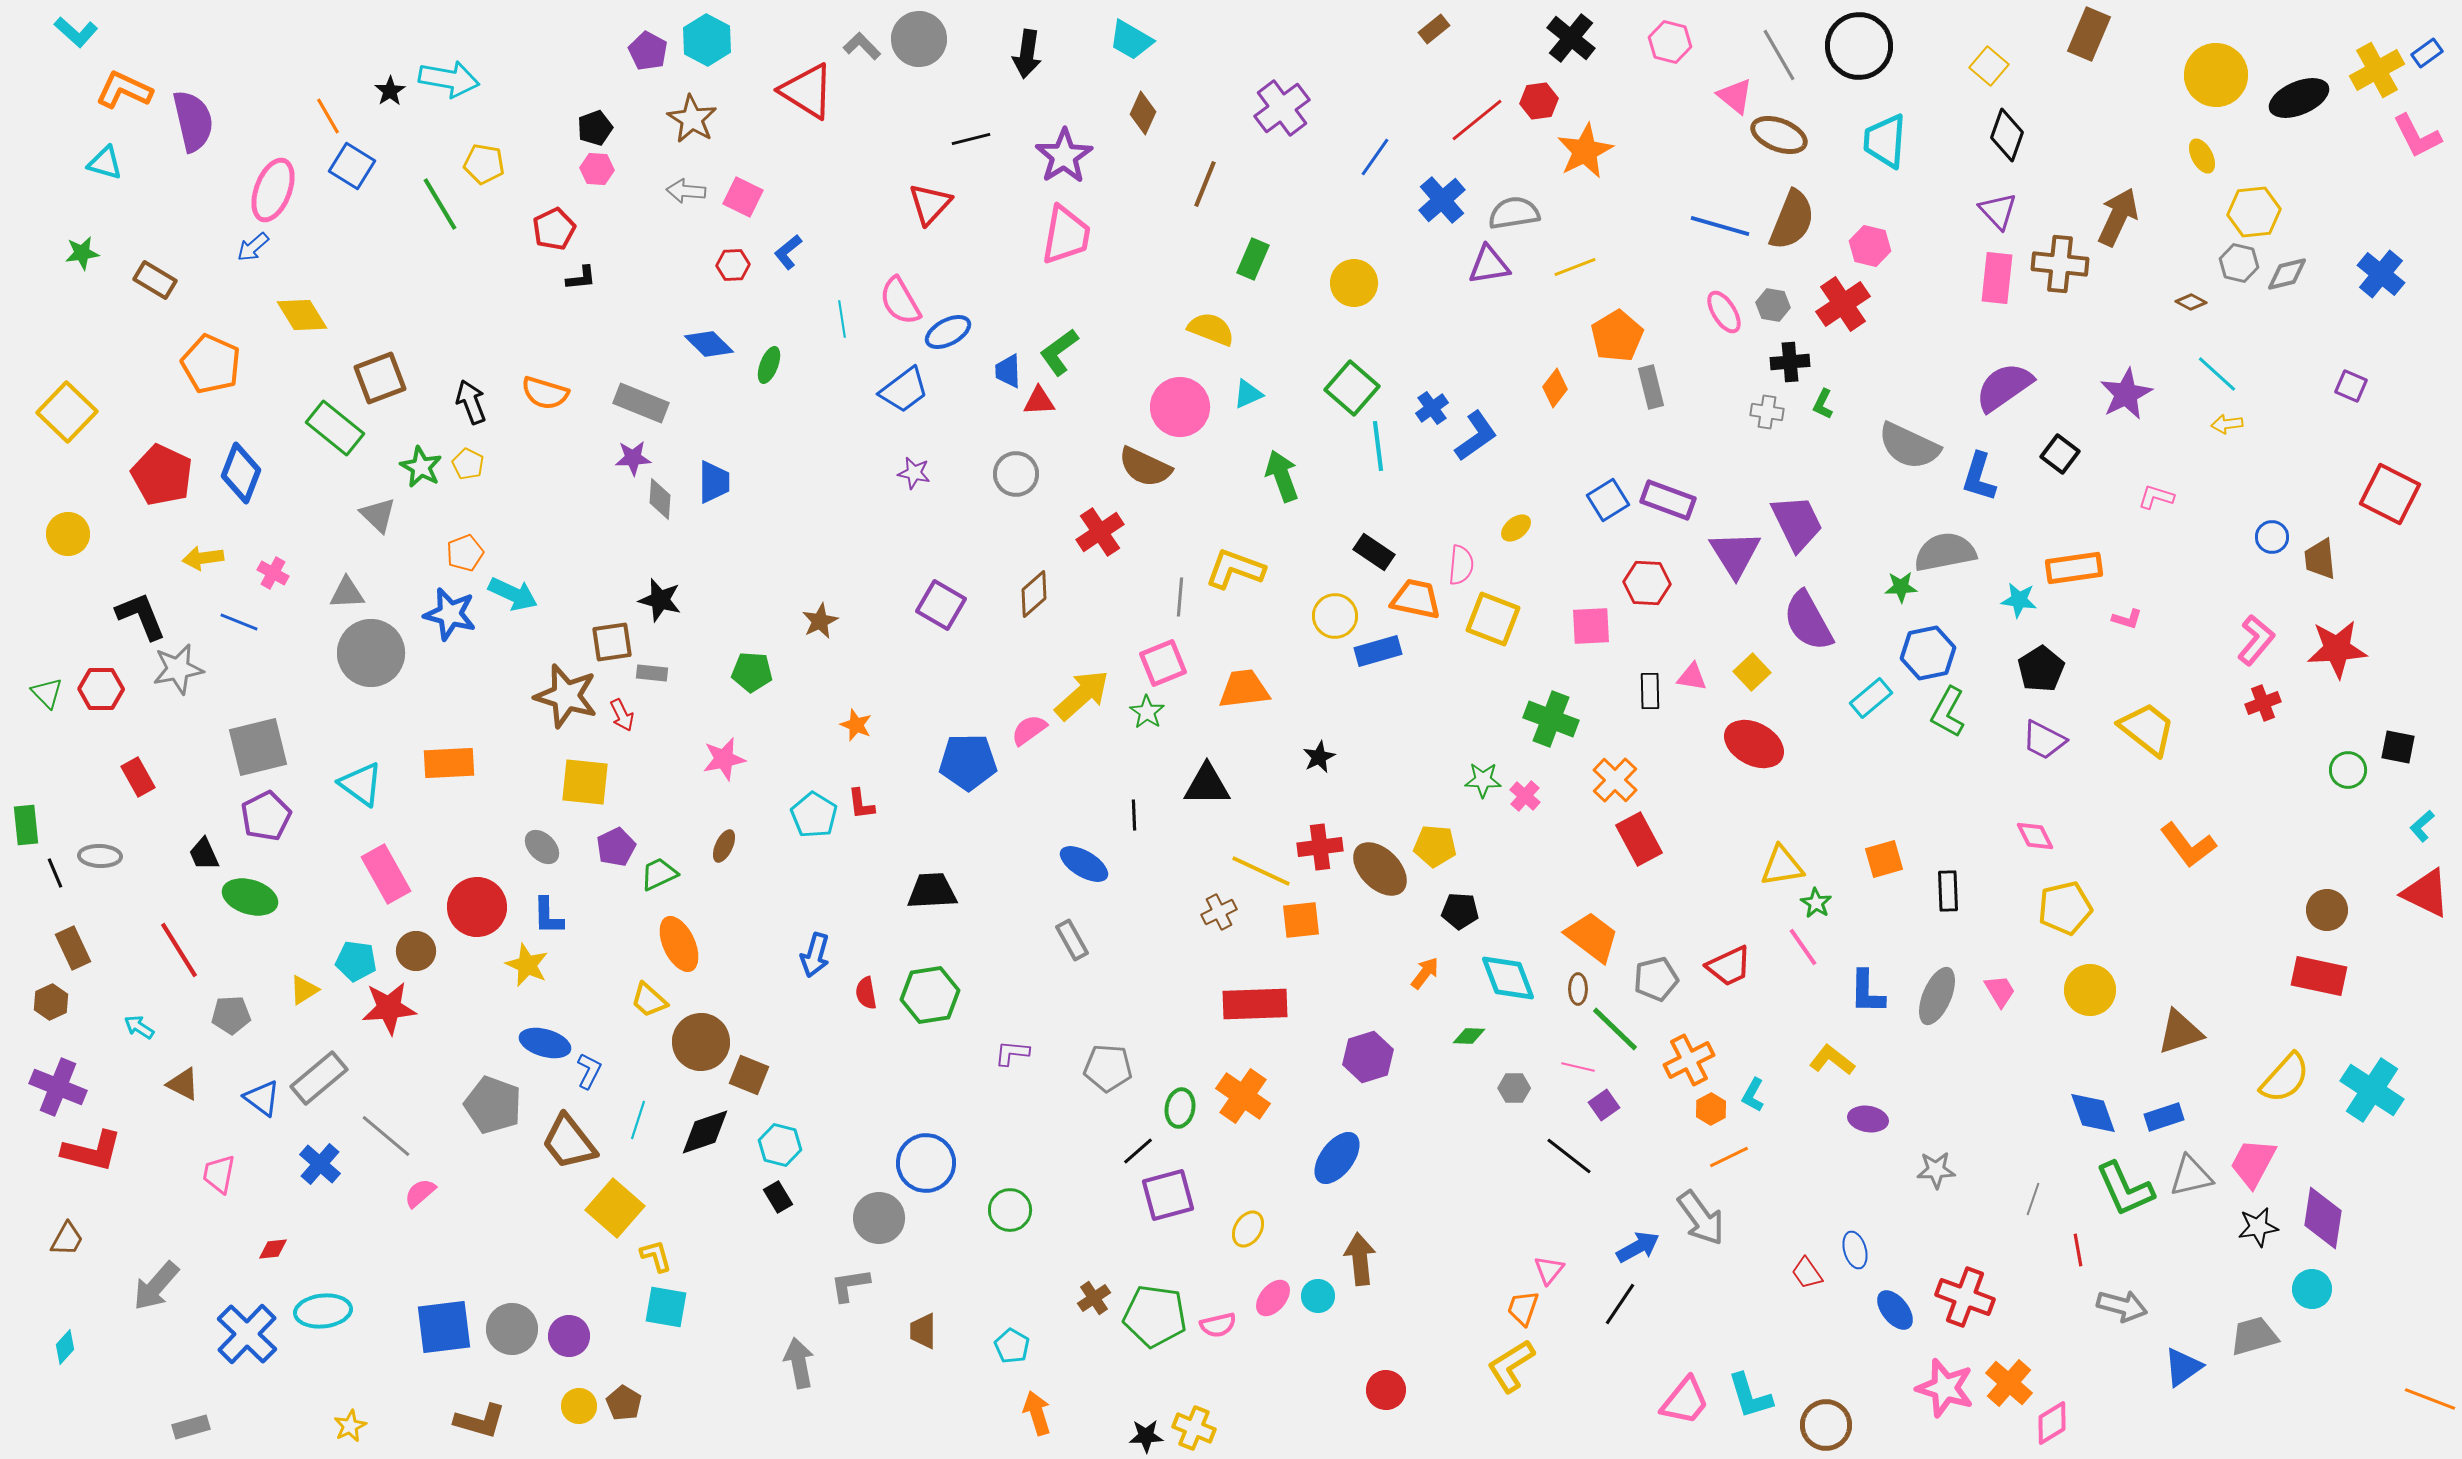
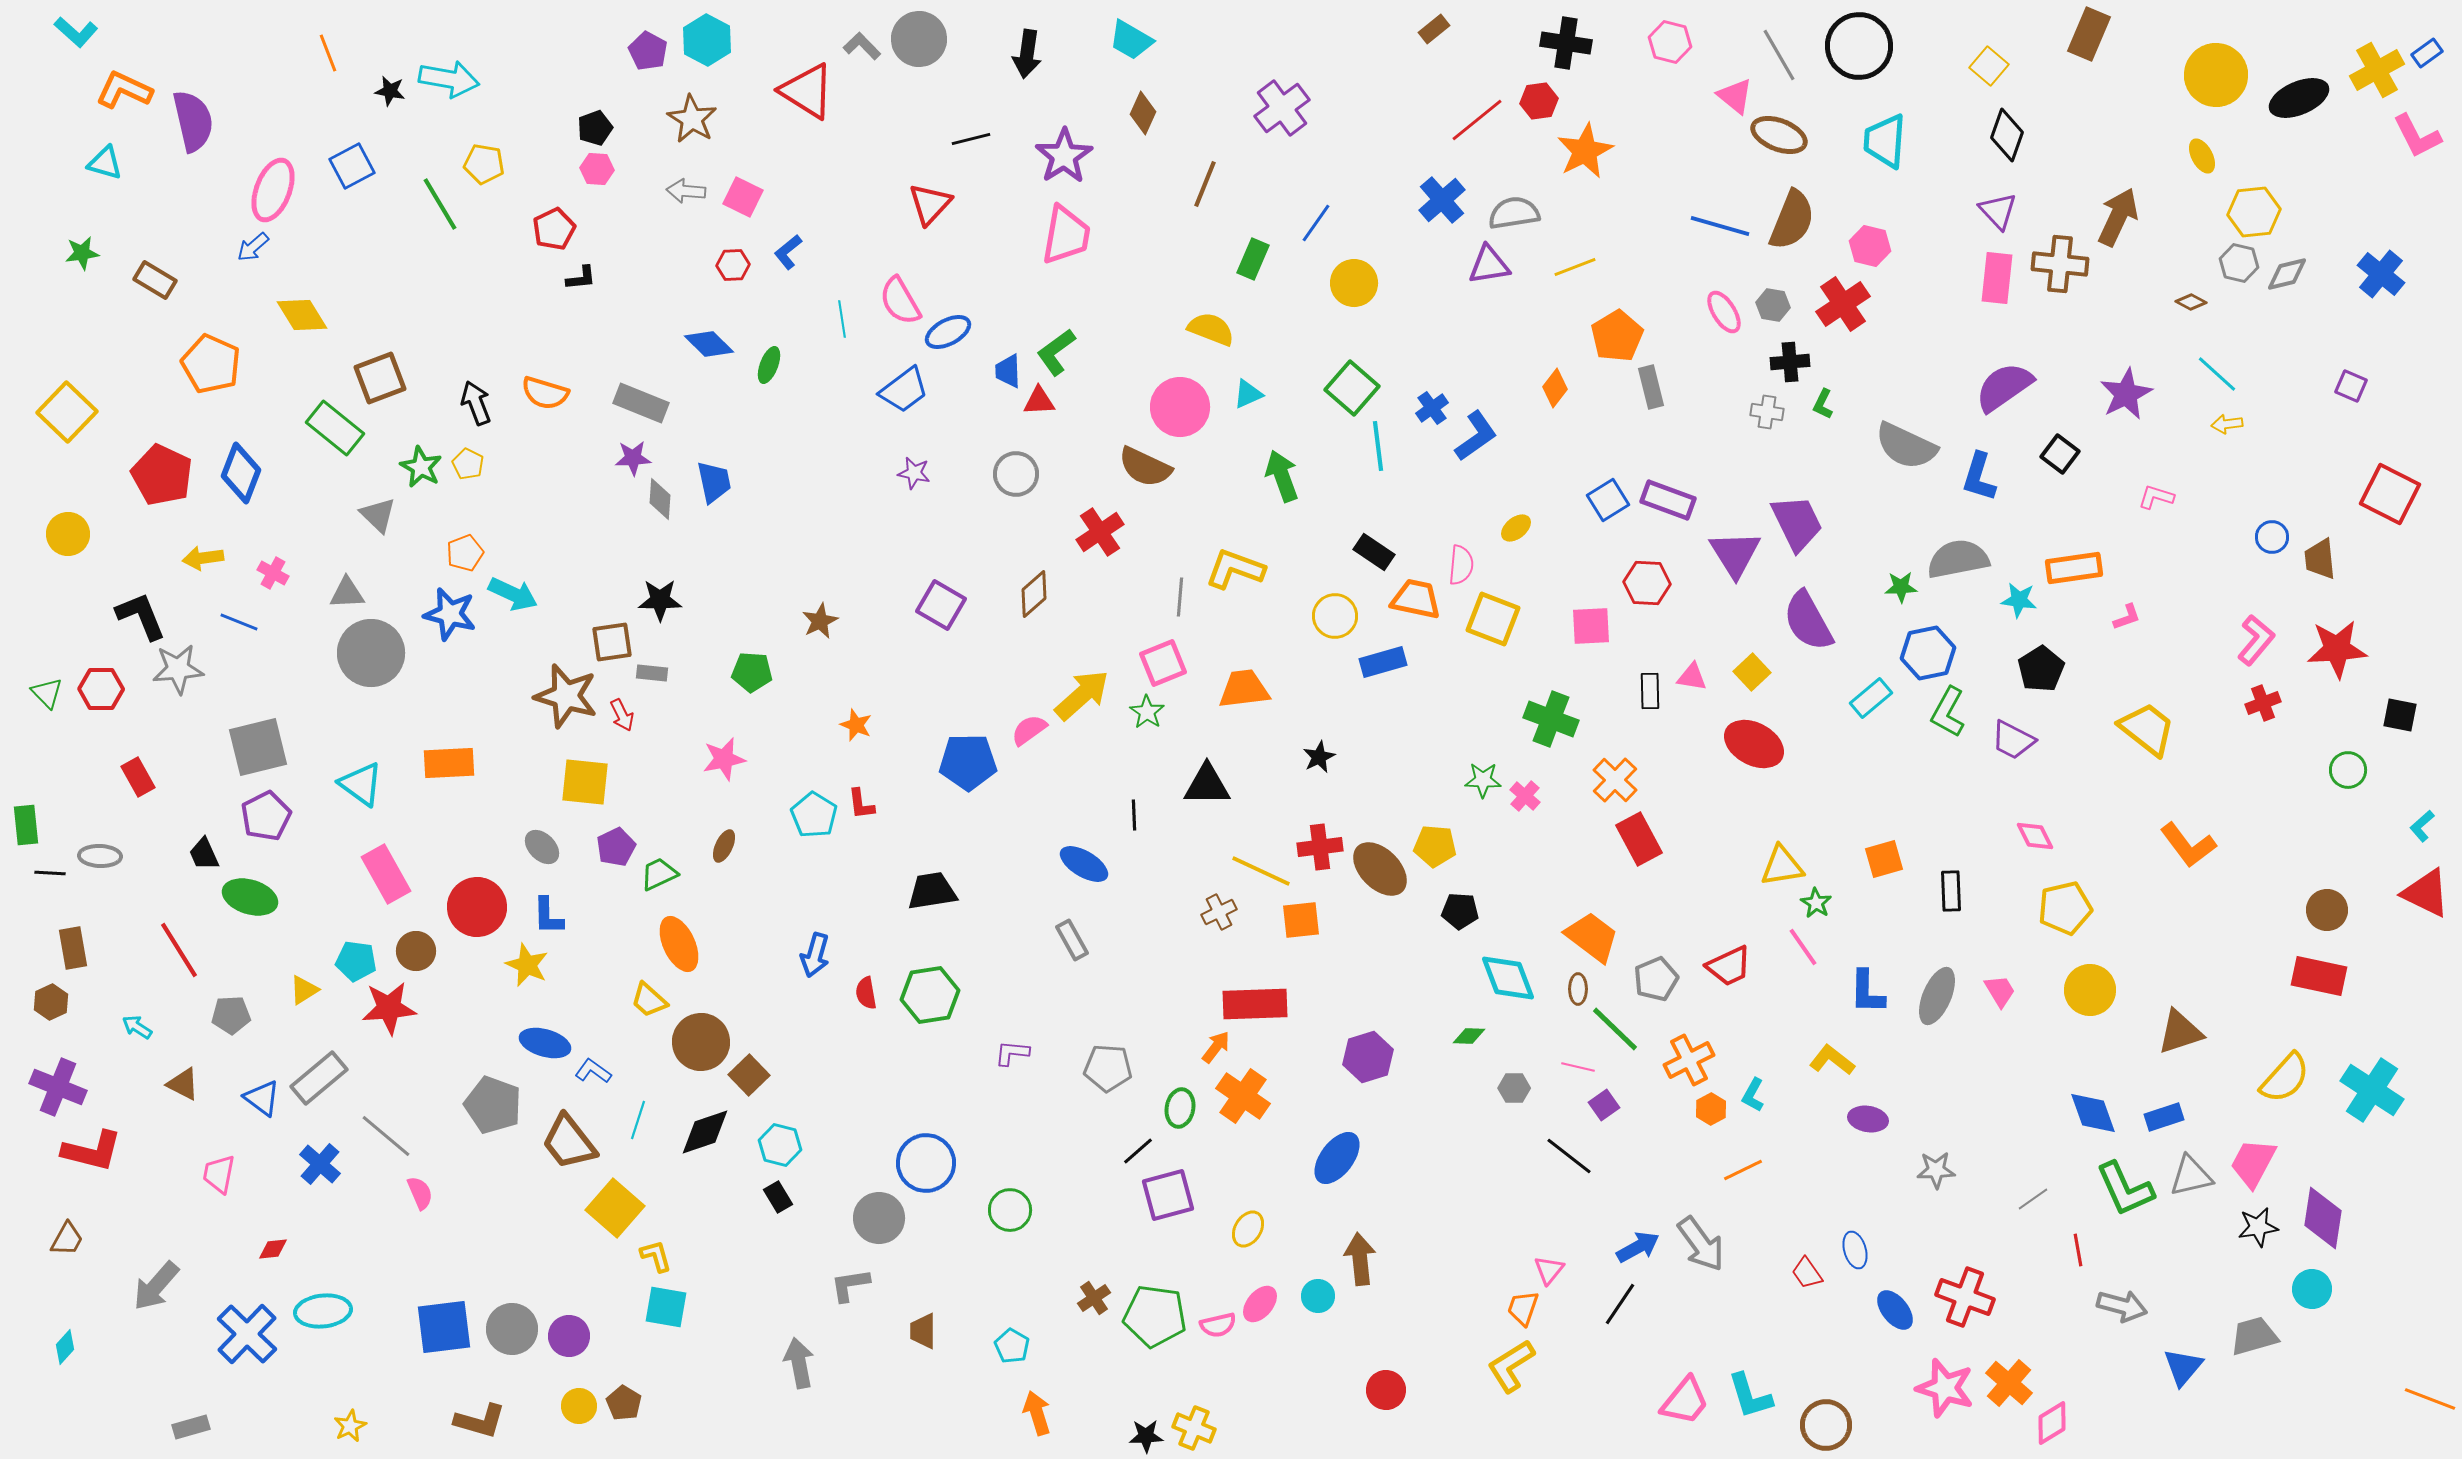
black cross at (1571, 38): moved 5 px left, 5 px down; rotated 30 degrees counterclockwise
black star at (390, 91): rotated 28 degrees counterclockwise
orange line at (328, 116): moved 63 px up; rotated 9 degrees clockwise
blue line at (1375, 157): moved 59 px left, 66 px down
blue square at (352, 166): rotated 30 degrees clockwise
green L-shape at (1059, 352): moved 3 px left
black arrow at (471, 402): moved 5 px right, 1 px down
gray semicircle at (1909, 446): moved 3 px left
blue trapezoid at (714, 482): rotated 12 degrees counterclockwise
gray semicircle at (1945, 552): moved 13 px right, 7 px down
black star at (660, 600): rotated 15 degrees counterclockwise
pink L-shape at (2127, 619): moved 2 px up; rotated 36 degrees counterclockwise
blue rectangle at (1378, 651): moved 5 px right, 11 px down
gray star at (178, 669): rotated 6 degrees clockwise
purple trapezoid at (2044, 740): moved 31 px left
black square at (2398, 747): moved 2 px right, 32 px up
black line at (55, 873): moved 5 px left; rotated 64 degrees counterclockwise
black trapezoid at (932, 891): rotated 6 degrees counterclockwise
black rectangle at (1948, 891): moved 3 px right
brown rectangle at (73, 948): rotated 15 degrees clockwise
orange arrow at (1425, 973): moved 209 px left, 74 px down
gray pentagon at (1656, 979): rotated 9 degrees counterclockwise
cyan arrow at (139, 1027): moved 2 px left
blue L-shape at (589, 1071): moved 4 px right; rotated 81 degrees counterclockwise
brown square at (749, 1075): rotated 24 degrees clockwise
orange line at (1729, 1157): moved 14 px right, 13 px down
pink semicircle at (420, 1193): rotated 108 degrees clockwise
gray line at (2033, 1199): rotated 36 degrees clockwise
gray arrow at (1701, 1218): moved 26 px down
pink ellipse at (1273, 1298): moved 13 px left, 6 px down
blue triangle at (2183, 1367): rotated 15 degrees counterclockwise
